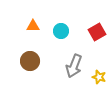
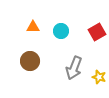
orange triangle: moved 1 px down
gray arrow: moved 2 px down
